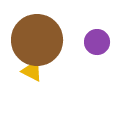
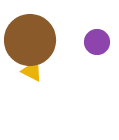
brown circle: moved 7 px left
